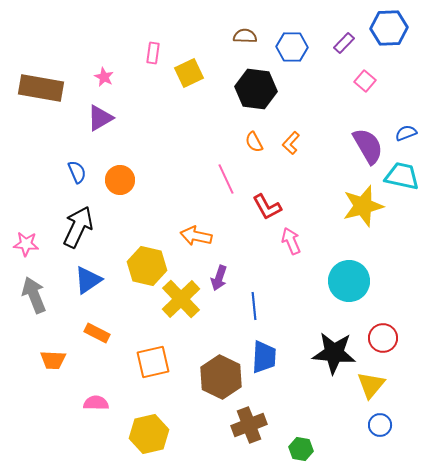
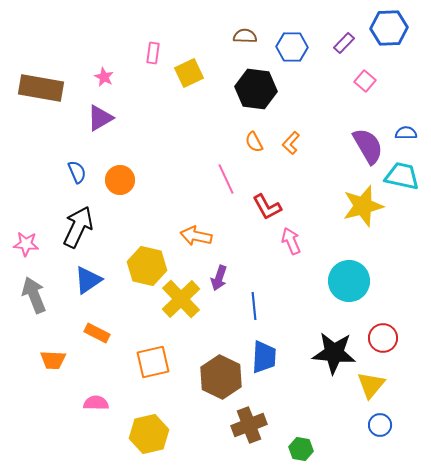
blue semicircle at (406, 133): rotated 20 degrees clockwise
